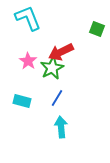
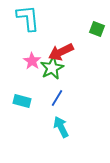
cyan L-shape: rotated 16 degrees clockwise
pink star: moved 4 px right
cyan arrow: rotated 20 degrees counterclockwise
